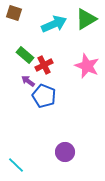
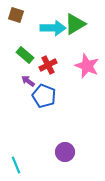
brown square: moved 2 px right, 2 px down
green triangle: moved 11 px left, 5 px down
cyan arrow: moved 1 px left, 4 px down; rotated 25 degrees clockwise
red cross: moved 4 px right
cyan line: rotated 24 degrees clockwise
